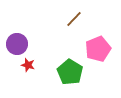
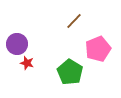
brown line: moved 2 px down
red star: moved 1 px left, 2 px up
